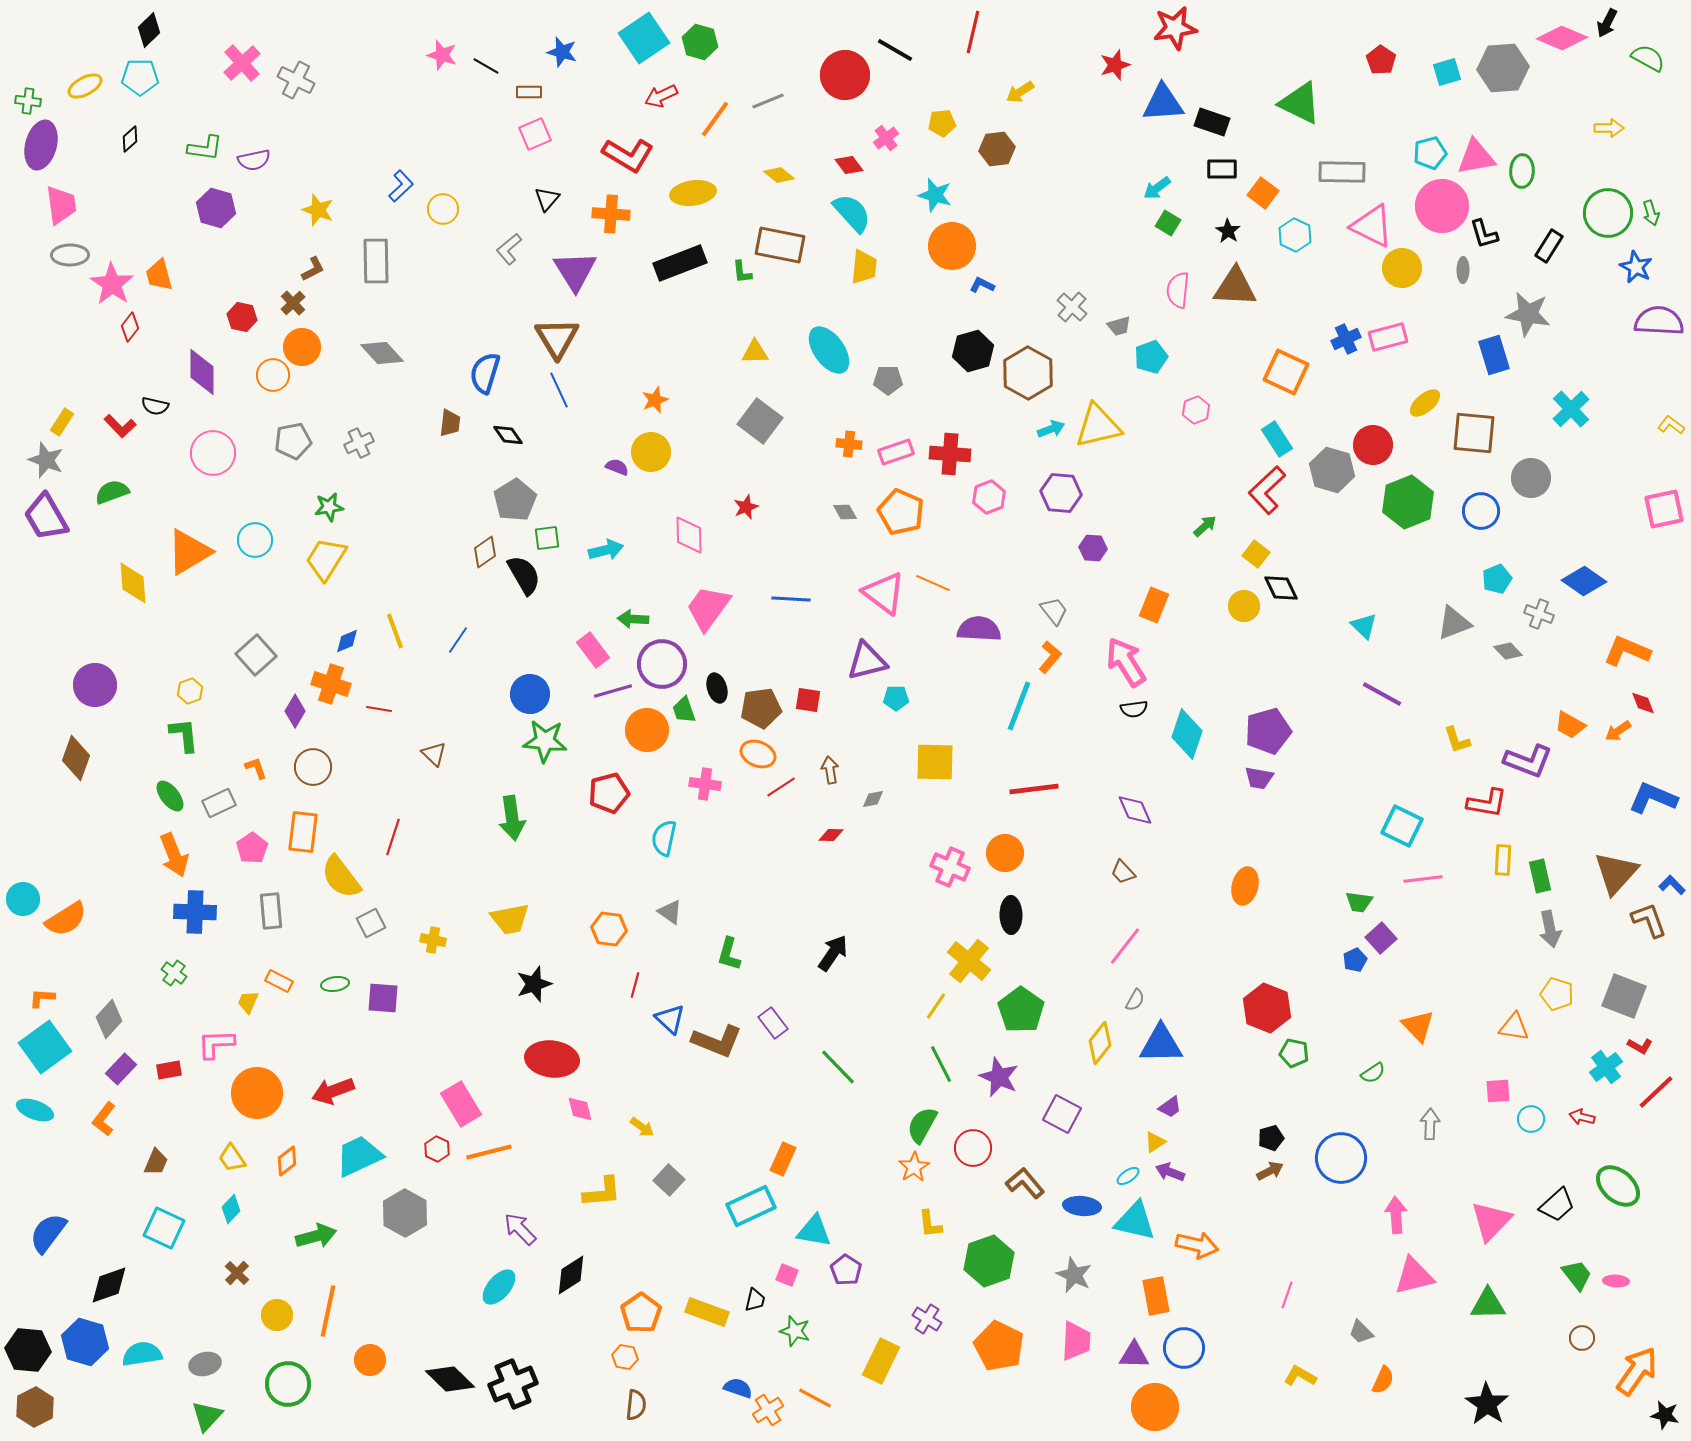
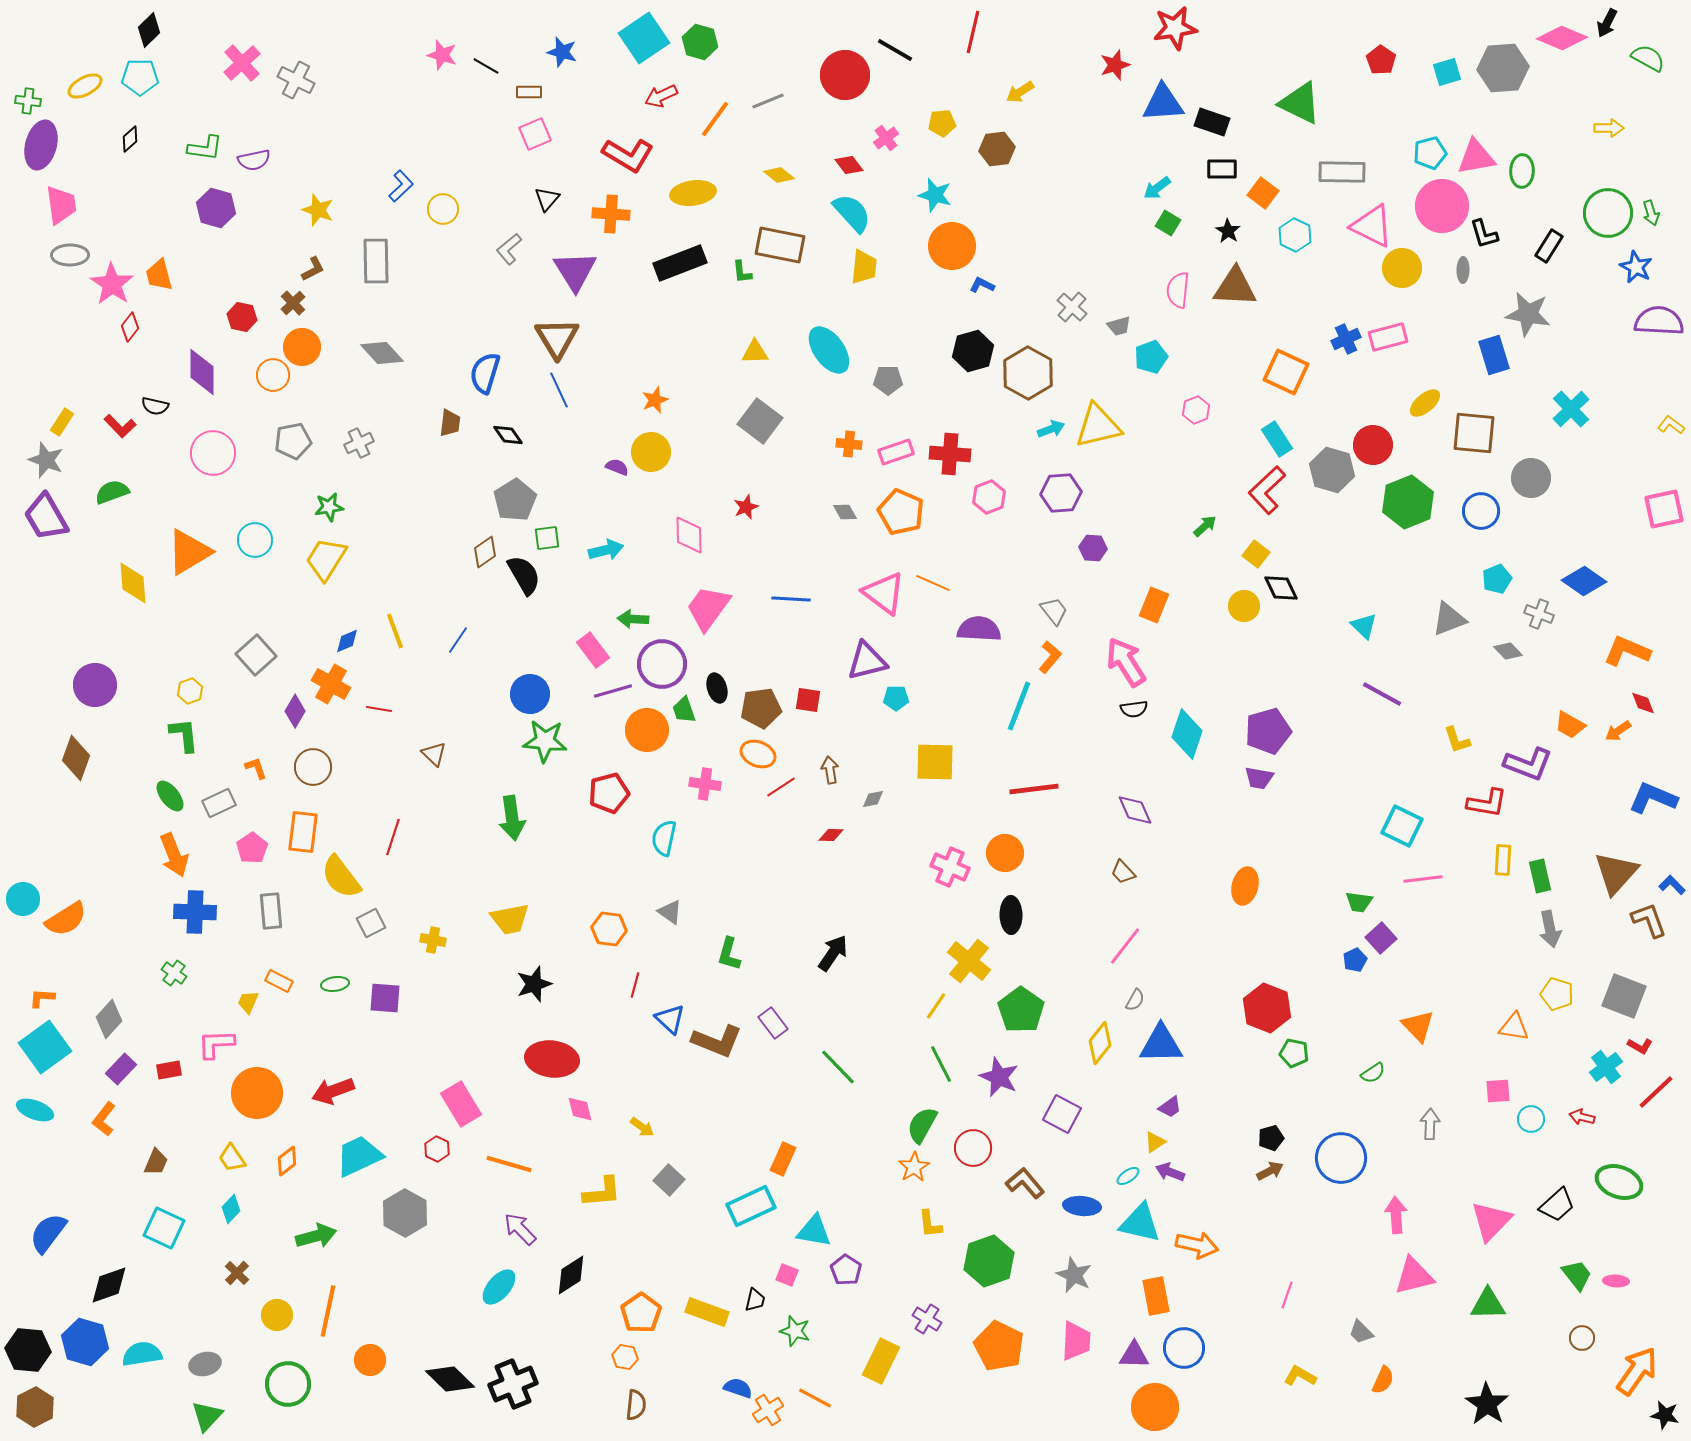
purple hexagon at (1061, 493): rotated 9 degrees counterclockwise
gray triangle at (1454, 623): moved 5 px left, 4 px up
orange cross at (331, 684): rotated 12 degrees clockwise
purple L-shape at (1528, 761): moved 3 px down
purple square at (383, 998): moved 2 px right
orange line at (489, 1152): moved 20 px right, 12 px down; rotated 30 degrees clockwise
green ellipse at (1618, 1186): moved 1 px right, 4 px up; rotated 21 degrees counterclockwise
cyan triangle at (1135, 1221): moved 5 px right, 2 px down
